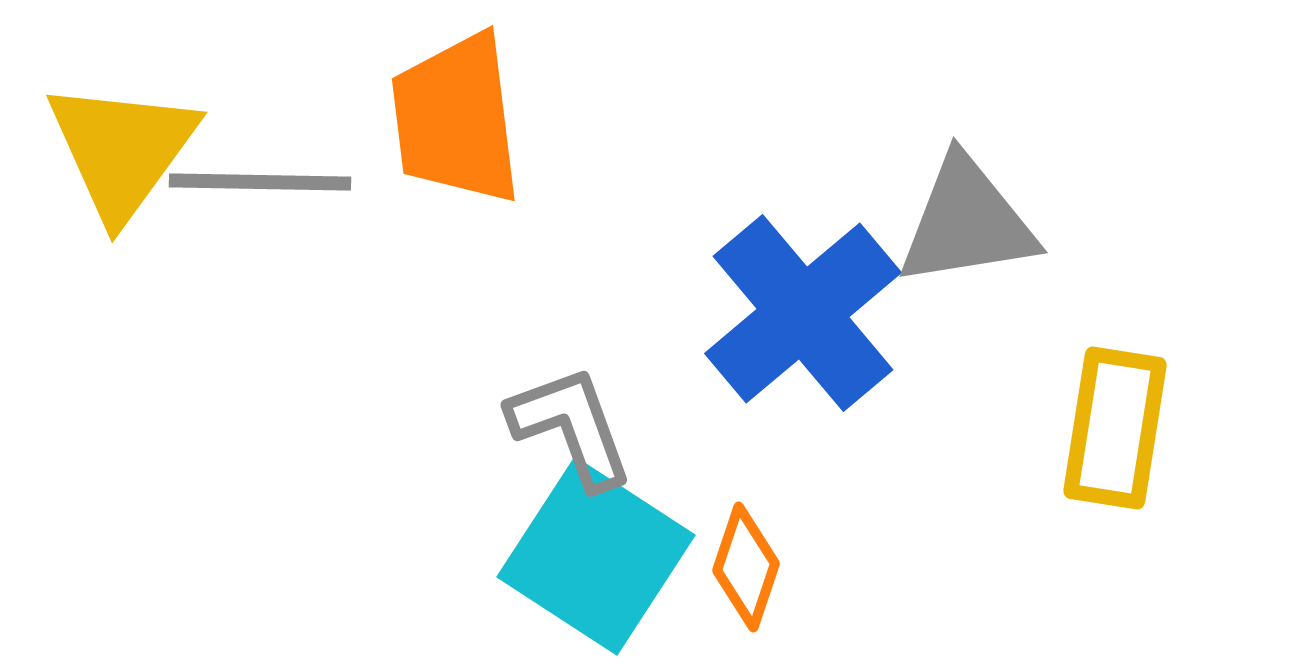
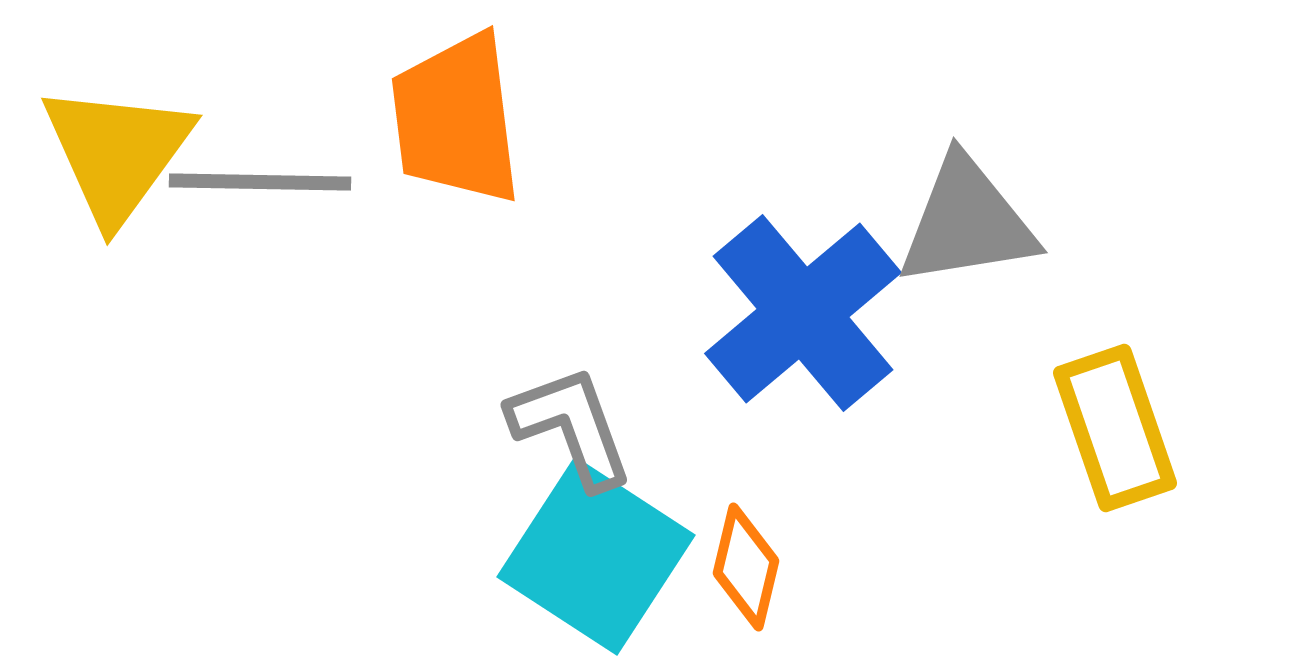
yellow triangle: moved 5 px left, 3 px down
yellow rectangle: rotated 28 degrees counterclockwise
orange diamond: rotated 5 degrees counterclockwise
